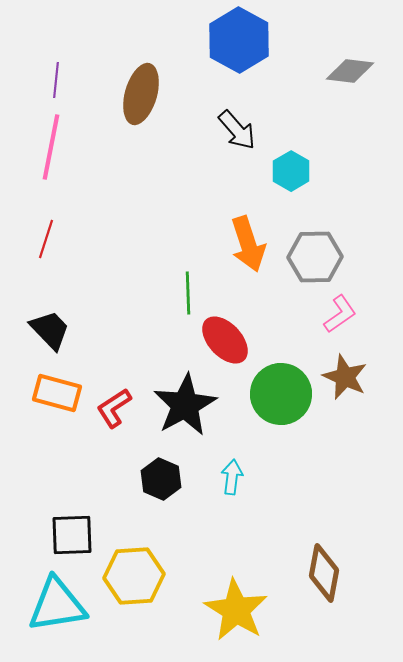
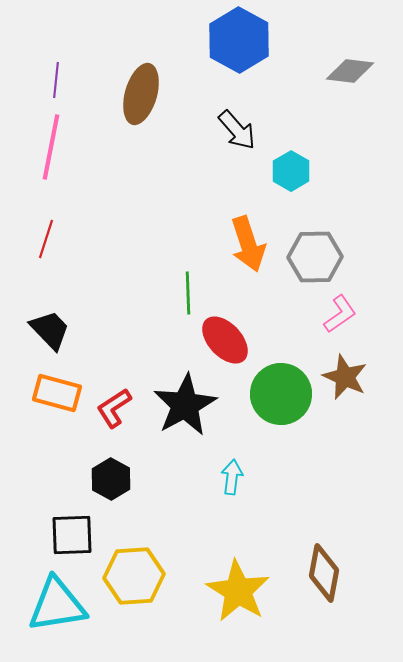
black hexagon: moved 50 px left; rotated 6 degrees clockwise
yellow star: moved 2 px right, 19 px up
